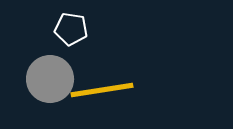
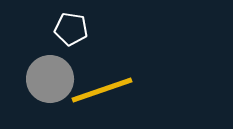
yellow line: rotated 10 degrees counterclockwise
